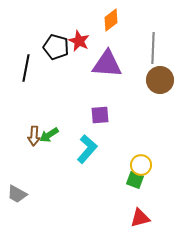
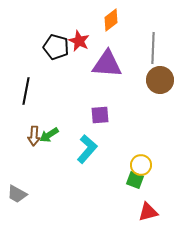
black line: moved 23 px down
red triangle: moved 8 px right, 6 px up
